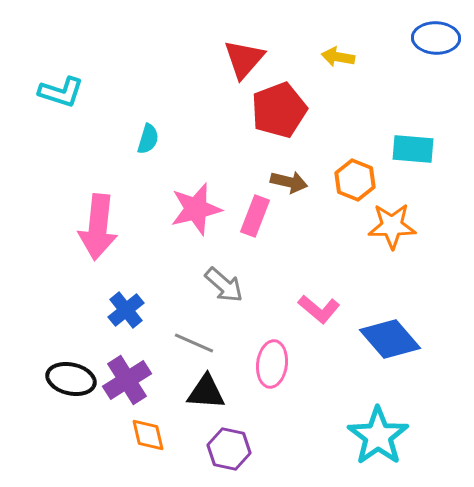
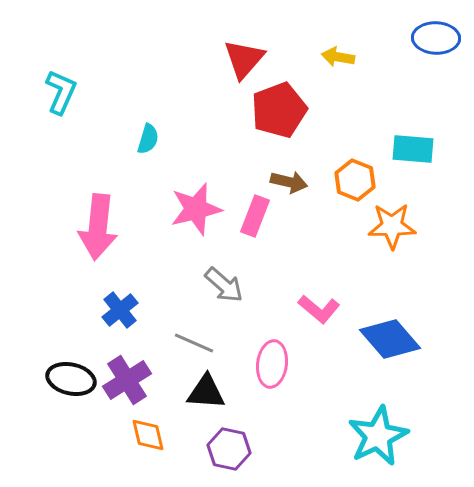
cyan L-shape: rotated 84 degrees counterclockwise
blue cross: moved 6 px left
cyan star: rotated 10 degrees clockwise
